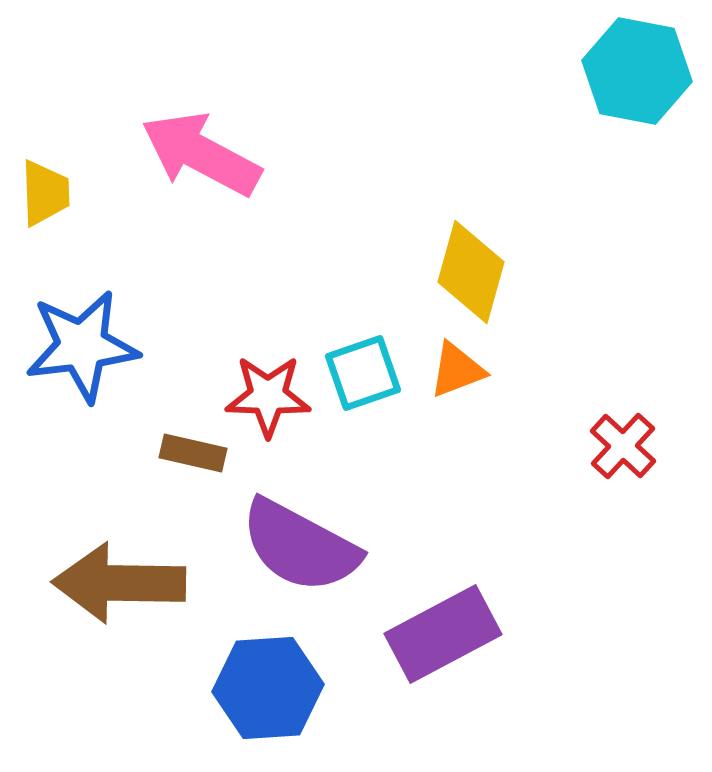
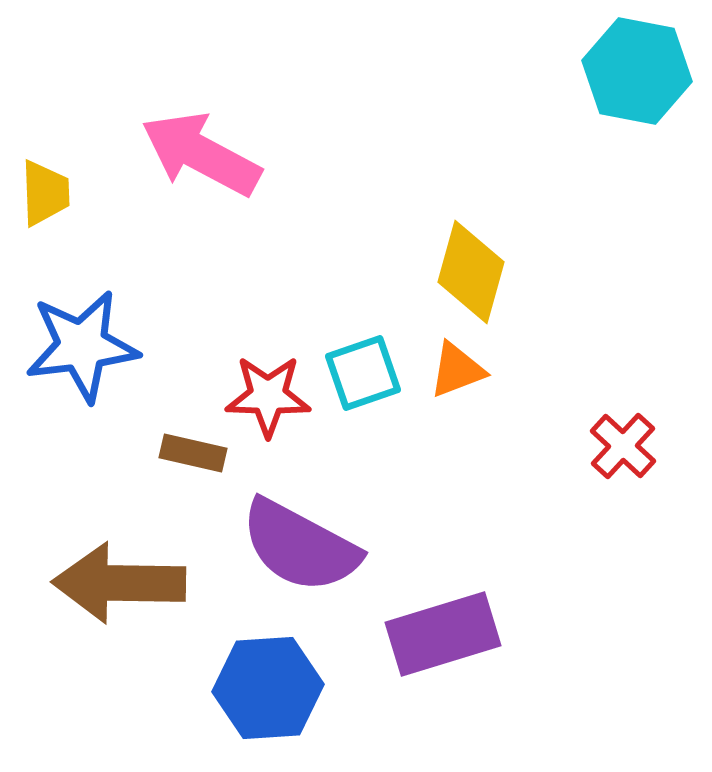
purple rectangle: rotated 11 degrees clockwise
